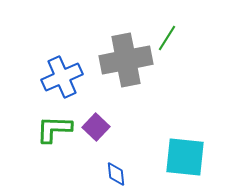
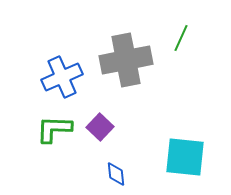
green line: moved 14 px right; rotated 8 degrees counterclockwise
purple square: moved 4 px right
